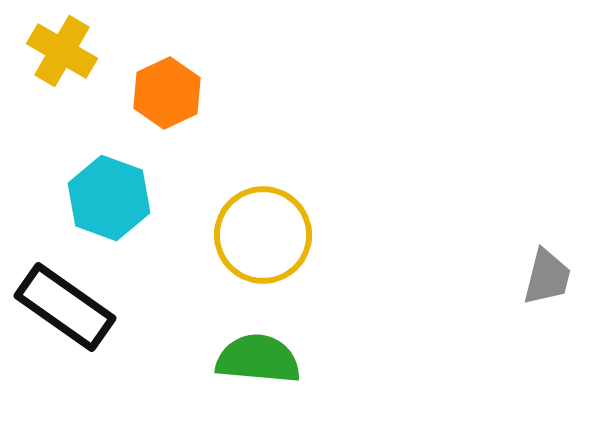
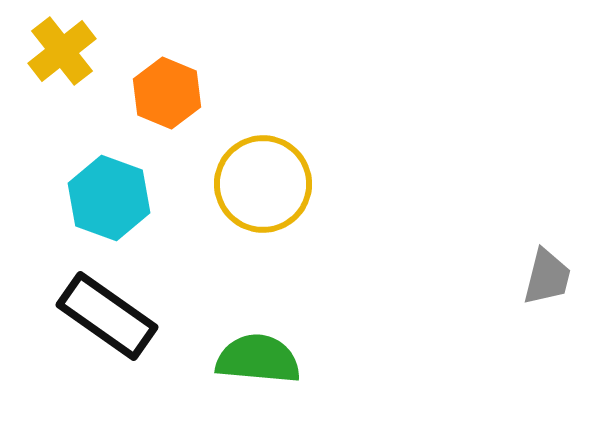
yellow cross: rotated 22 degrees clockwise
orange hexagon: rotated 12 degrees counterclockwise
yellow circle: moved 51 px up
black rectangle: moved 42 px right, 9 px down
